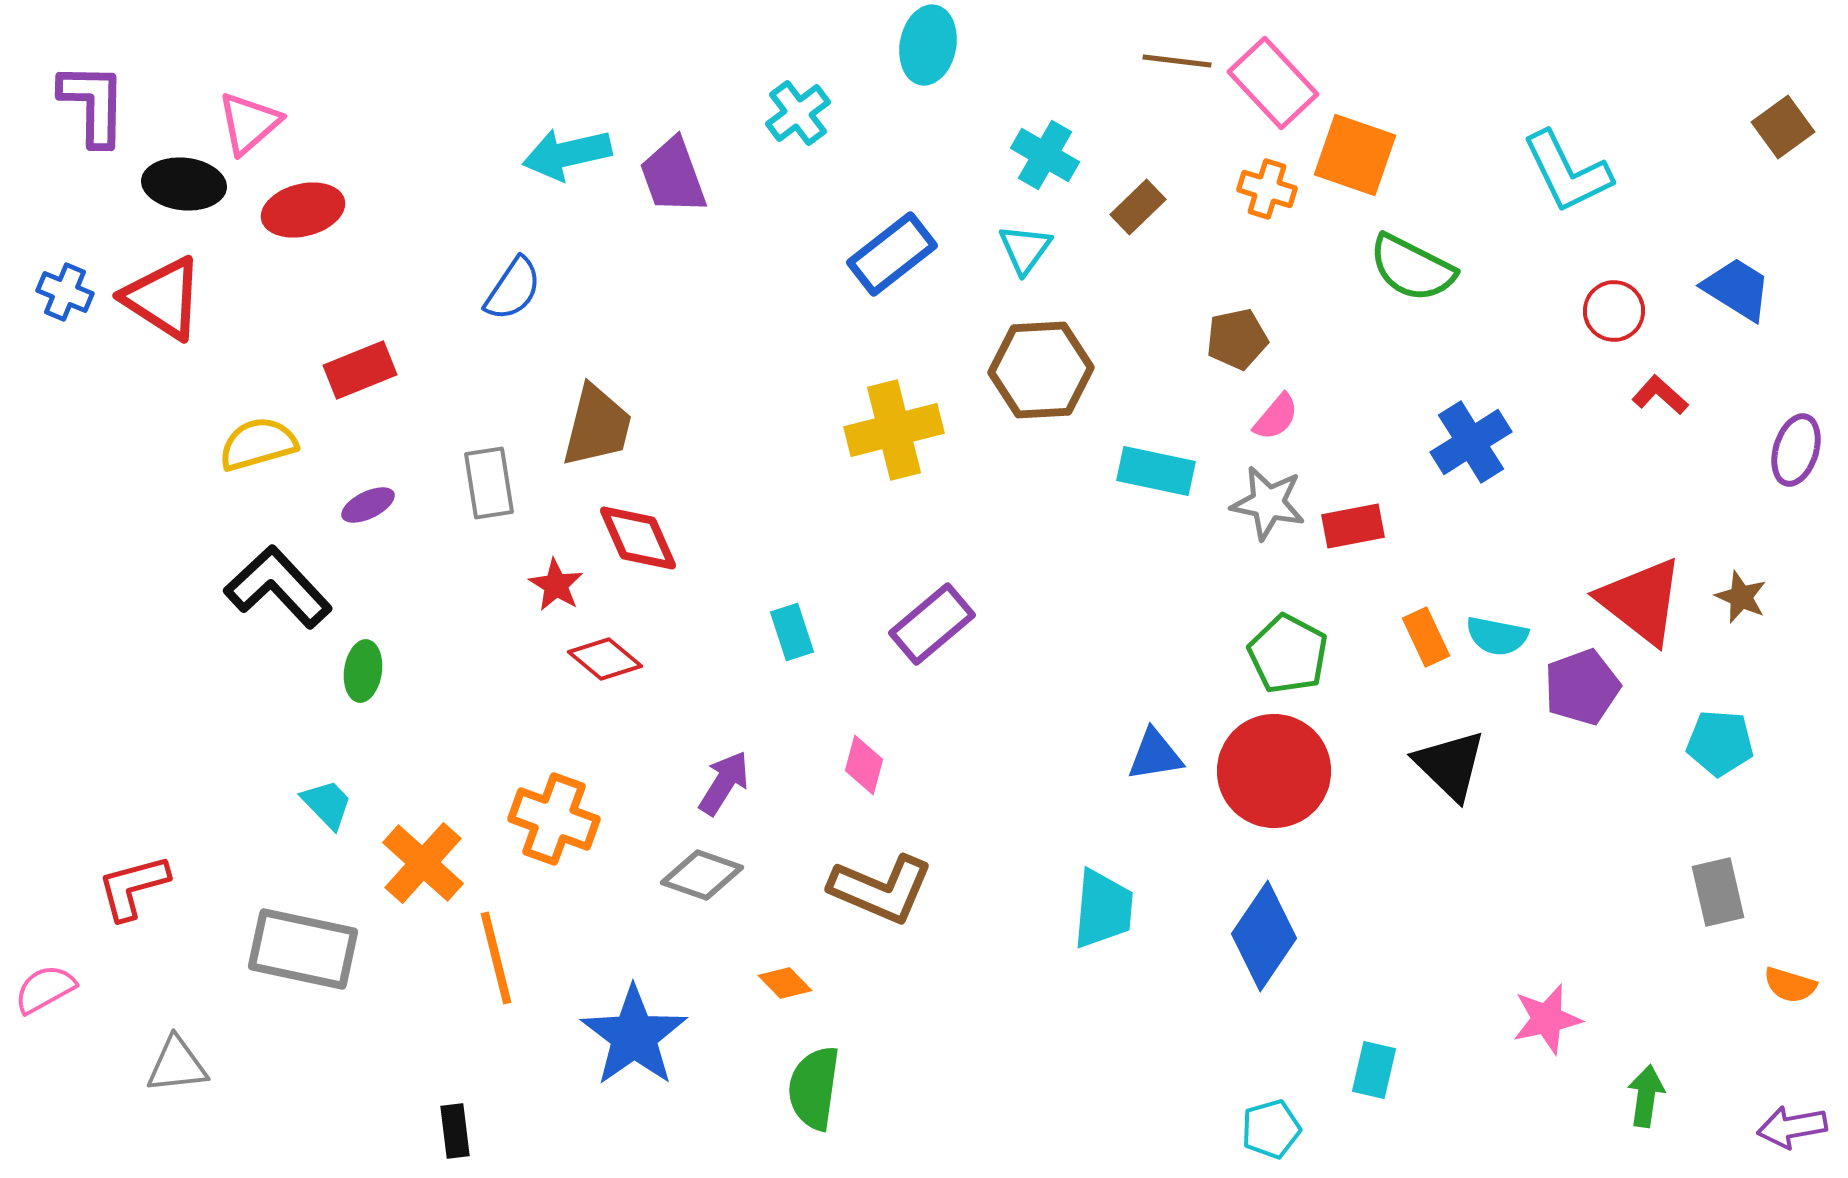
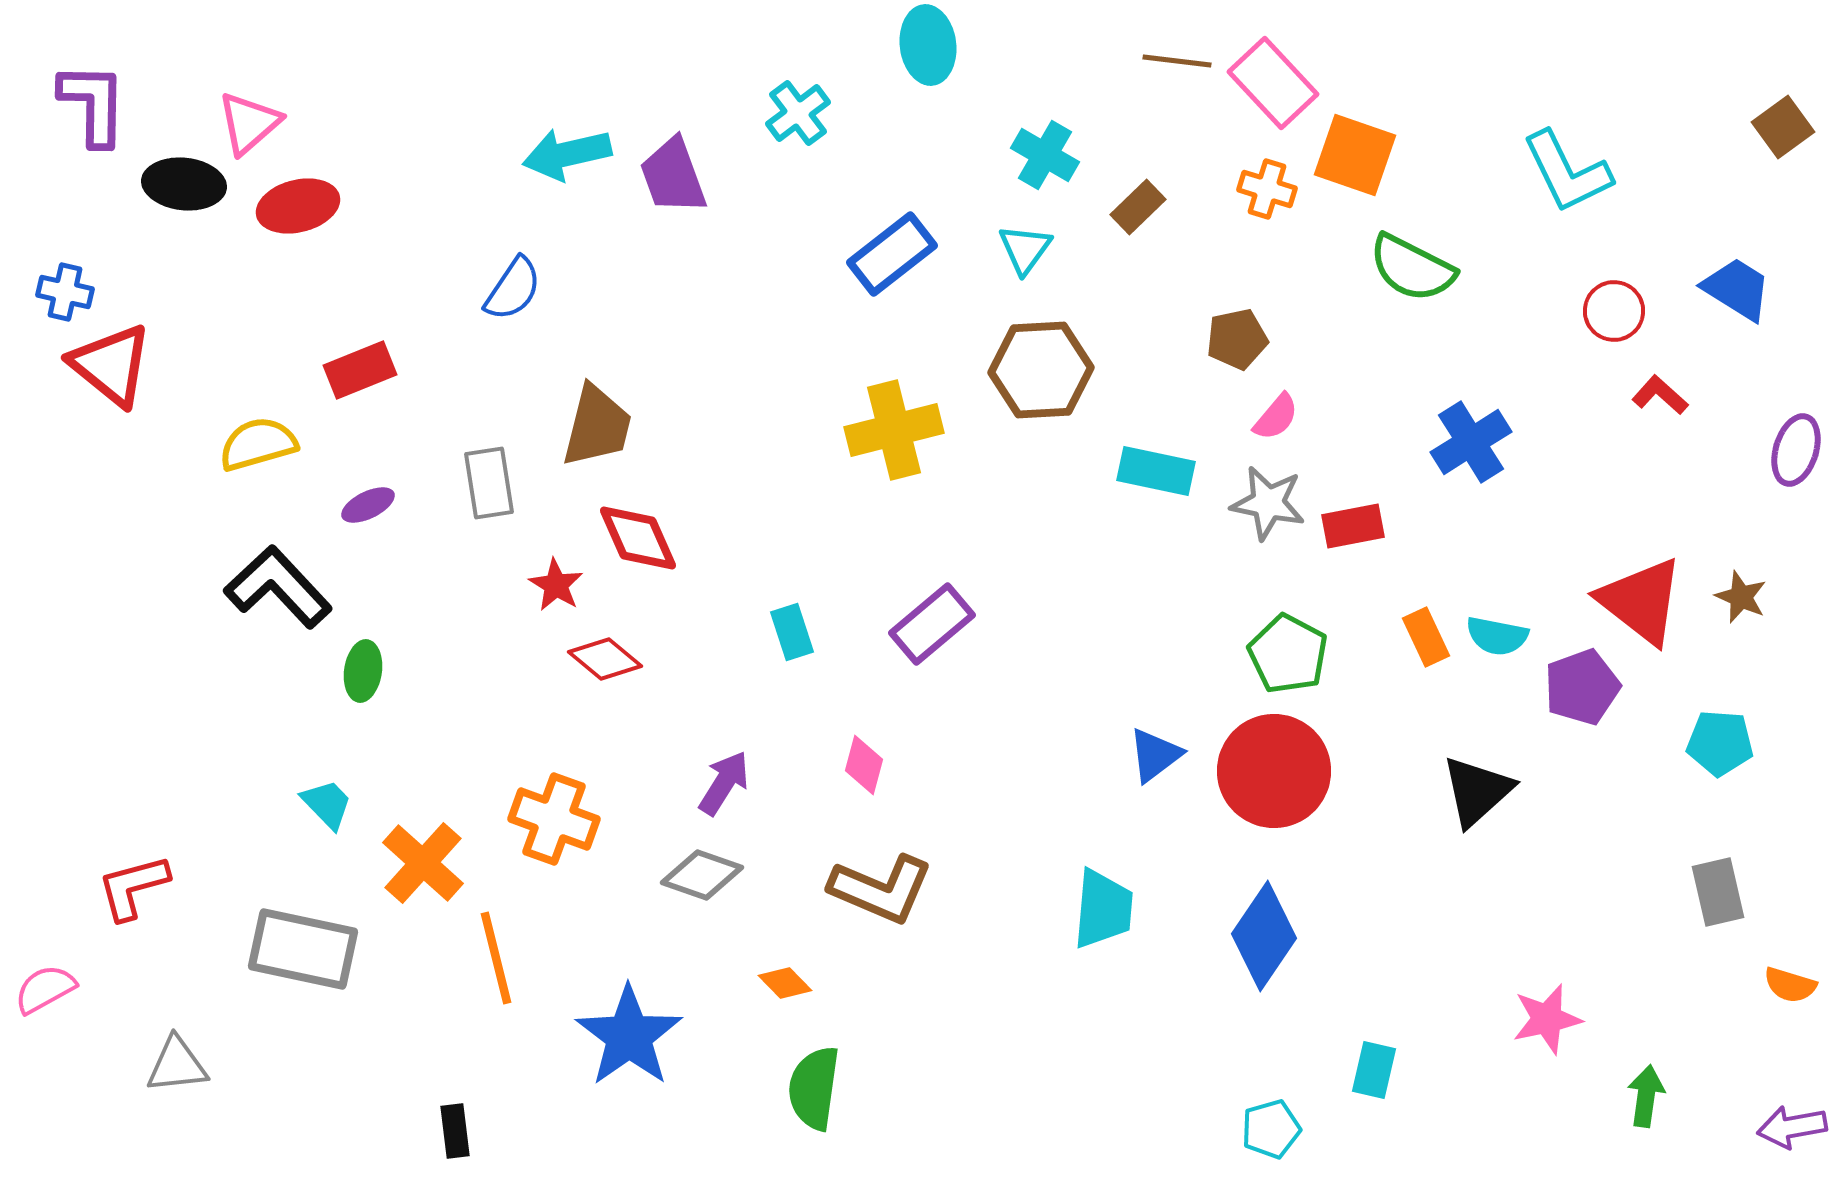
cyan ellipse at (928, 45): rotated 18 degrees counterclockwise
red ellipse at (303, 210): moved 5 px left, 4 px up
blue cross at (65, 292): rotated 10 degrees counterclockwise
red triangle at (163, 298): moved 52 px left, 67 px down; rotated 6 degrees clockwise
blue triangle at (1155, 755): rotated 28 degrees counterclockwise
black triangle at (1450, 765): moved 27 px right, 26 px down; rotated 34 degrees clockwise
blue star at (634, 1036): moved 5 px left
